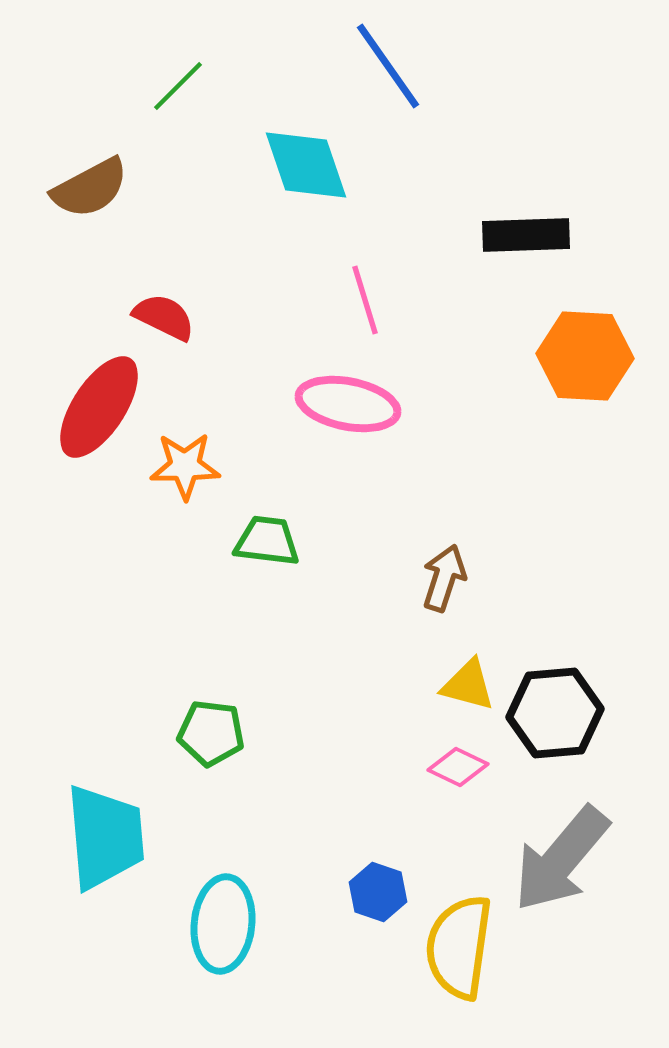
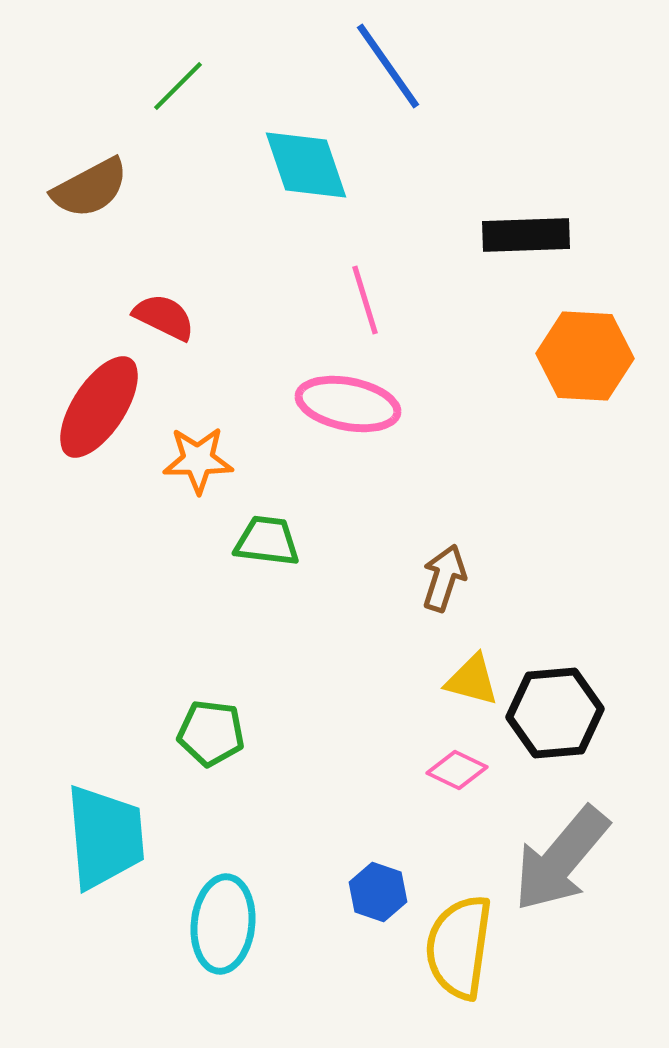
orange star: moved 13 px right, 6 px up
yellow triangle: moved 4 px right, 5 px up
pink diamond: moved 1 px left, 3 px down
